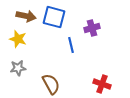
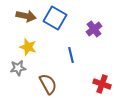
blue square: moved 1 px right, 1 px down; rotated 15 degrees clockwise
purple cross: moved 2 px right, 1 px down; rotated 21 degrees counterclockwise
yellow star: moved 10 px right, 8 px down
blue line: moved 10 px down
brown semicircle: moved 3 px left
